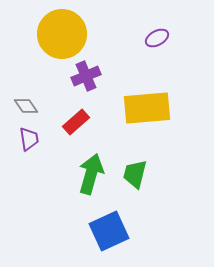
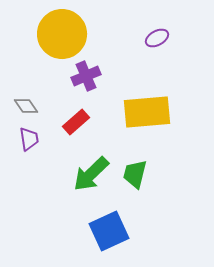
yellow rectangle: moved 4 px down
green arrow: rotated 150 degrees counterclockwise
